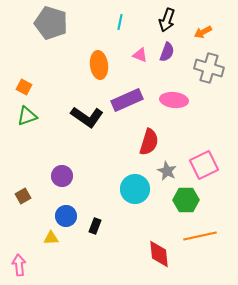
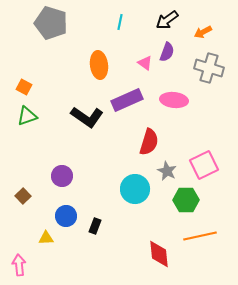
black arrow: rotated 35 degrees clockwise
pink triangle: moved 5 px right, 8 px down; rotated 14 degrees clockwise
brown square: rotated 14 degrees counterclockwise
yellow triangle: moved 5 px left
